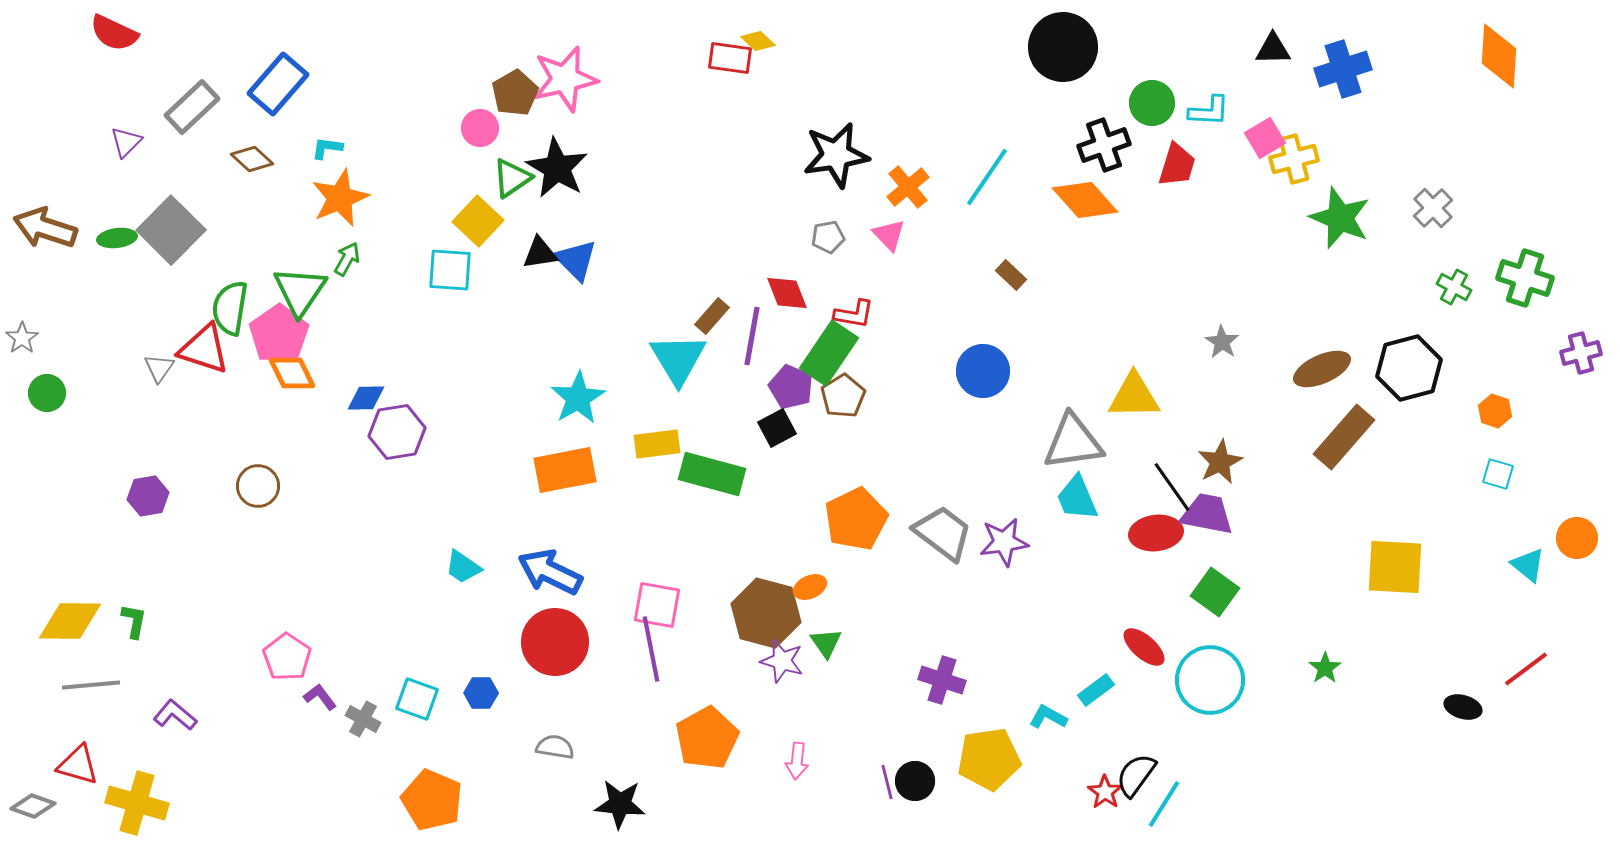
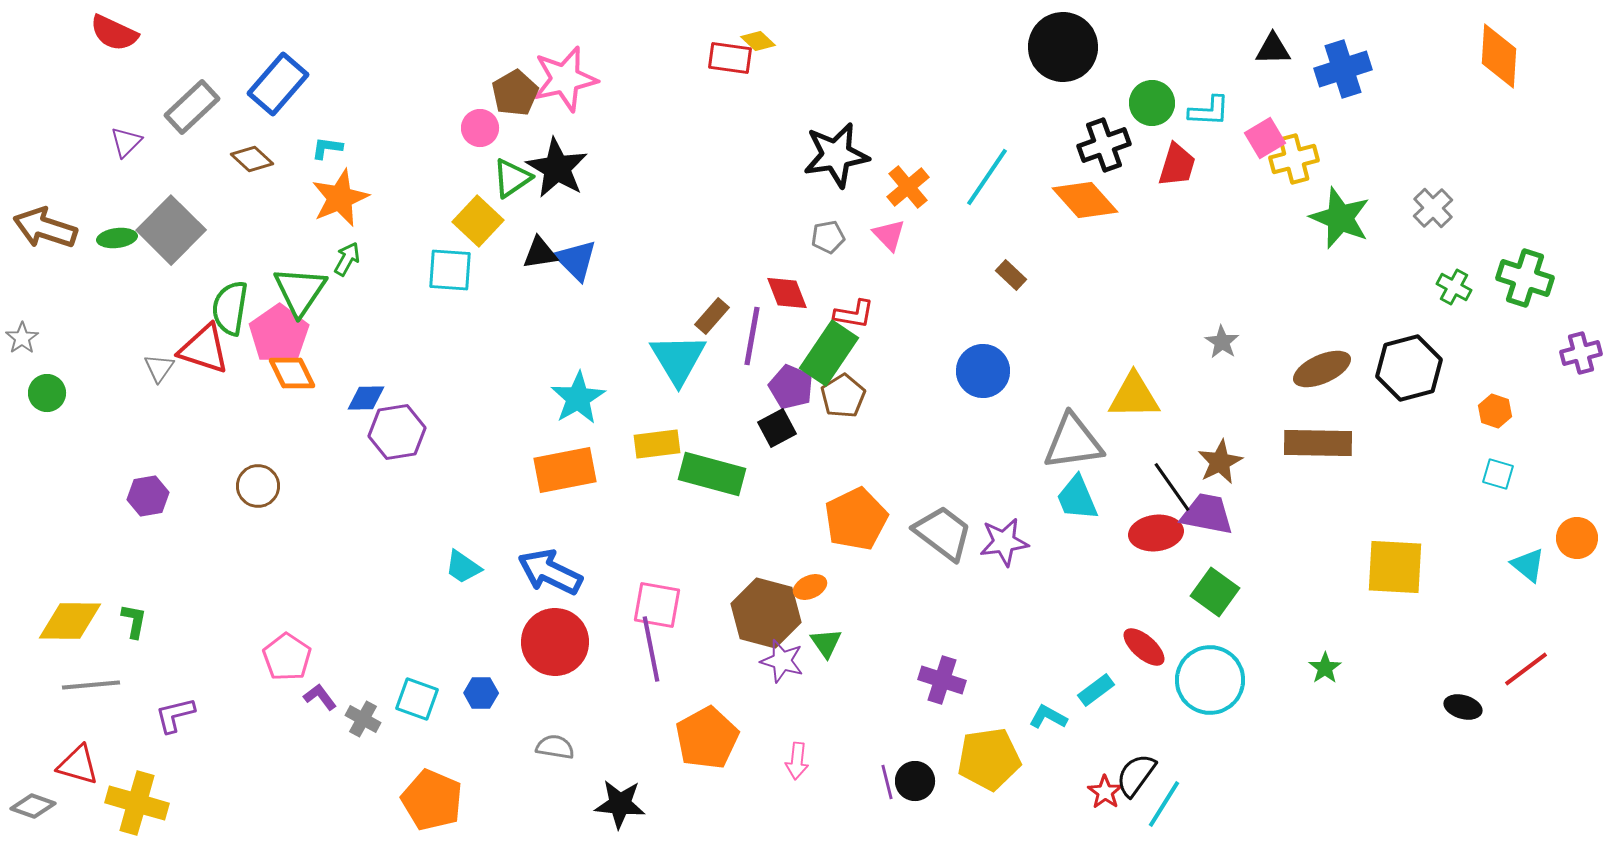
brown rectangle at (1344, 437): moved 26 px left, 6 px down; rotated 50 degrees clockwise
purple L-shape at (175, 715): rotated 54 degrees counterclockwise
